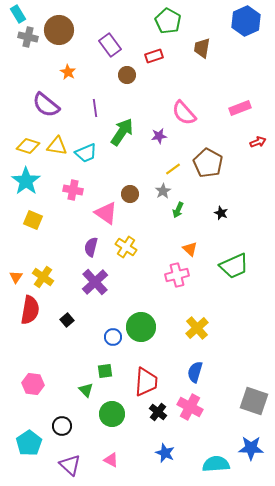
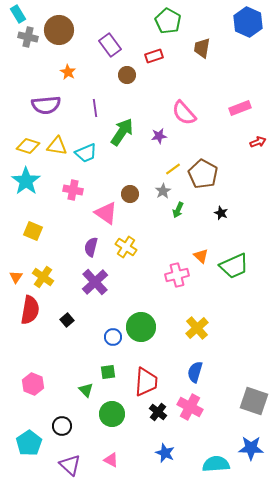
blue hexagon at (246, 21): moved 2 px right, 1 px down; rotated 12 degrees counterclockwise
purple semicircle at (46, 105): rotated 44 degrees counterclockwise
brown pentagon at (208, 163): moved 5 px left, 11 px down
yellow square at (33, 220): moved 11 px down
orange triangle at (190, 249): moved 11 px right, 7 px down
green square at (105, 371): moved 3 px right, 1 px down
pink hexagon at (33, 384): rotated 15 degrees clockwise
